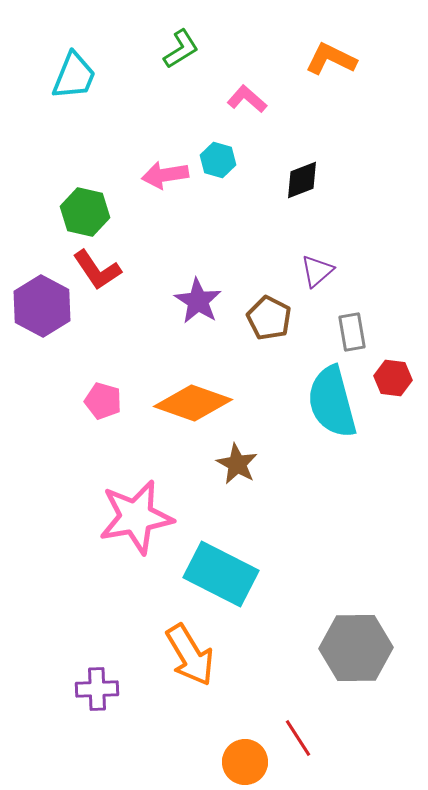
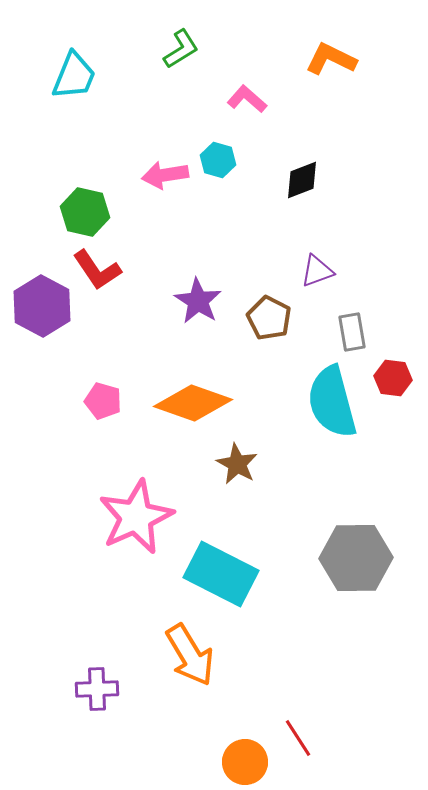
purple triangle: rotated 21 degrees clockwise
pink star: rotated 14 degrees counterclockwise
gray hexagon: moved 90 px up
